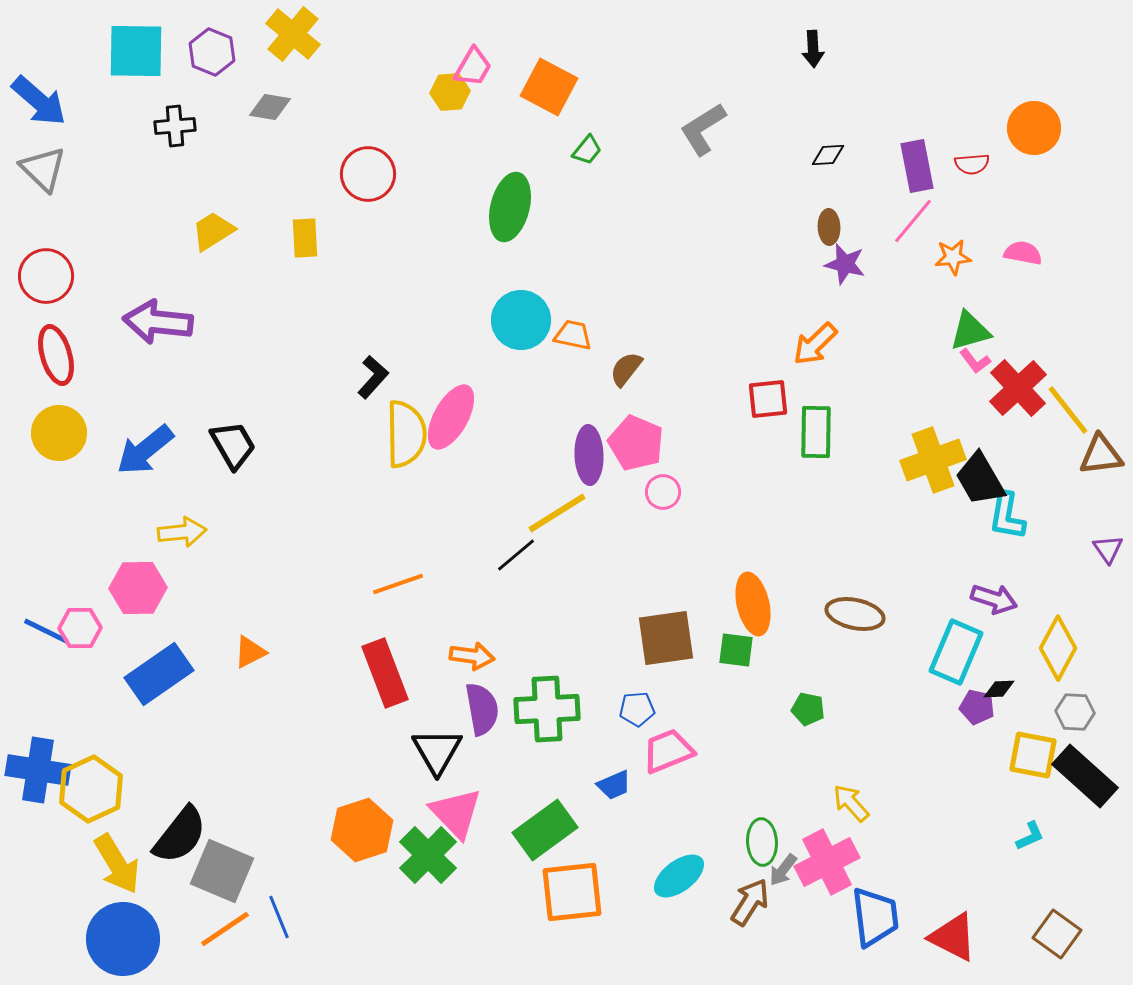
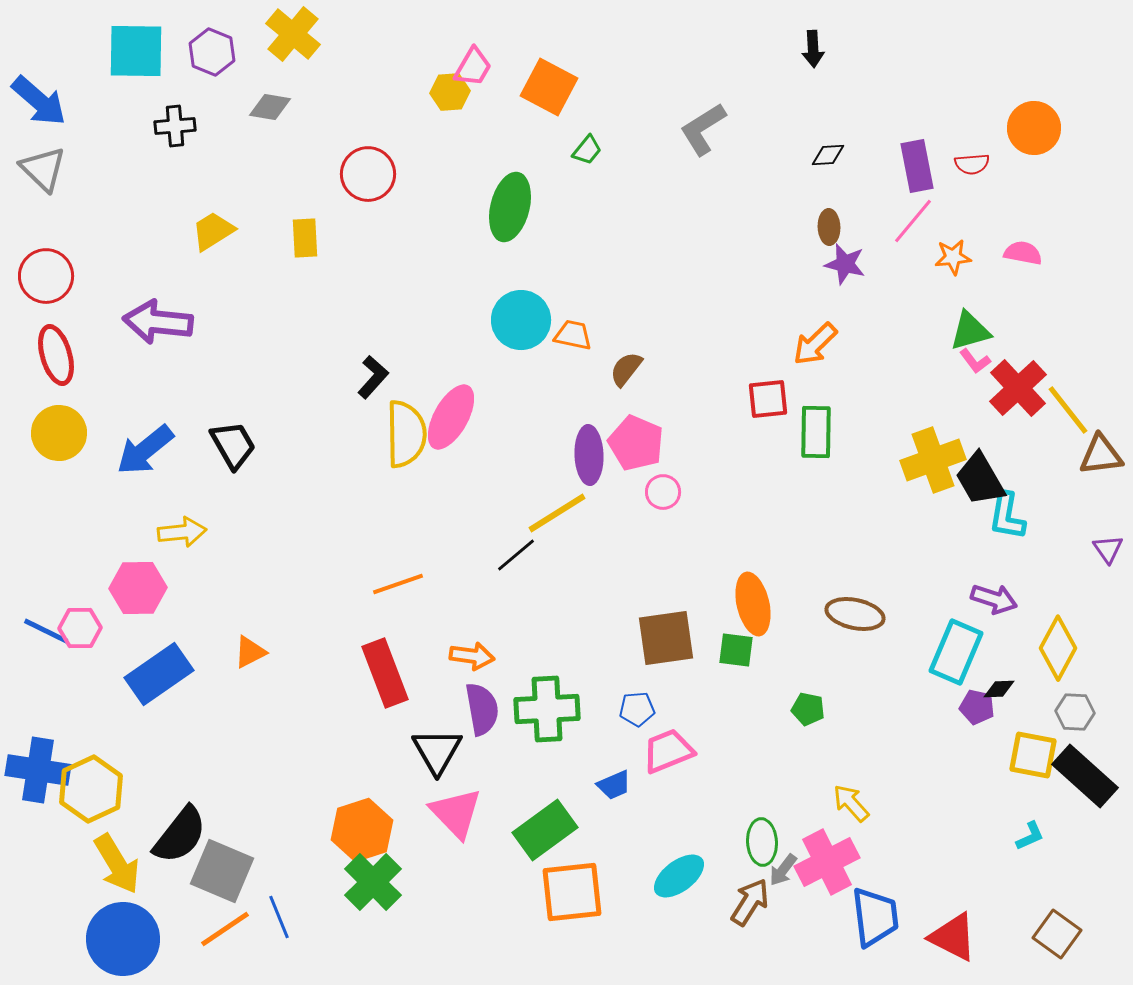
green cross at (428, 855): moved 55 px left, 27 px down
